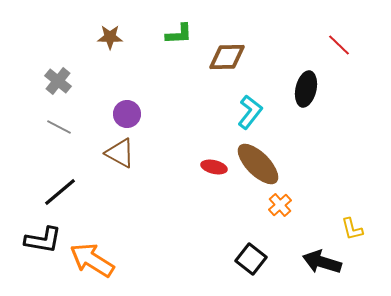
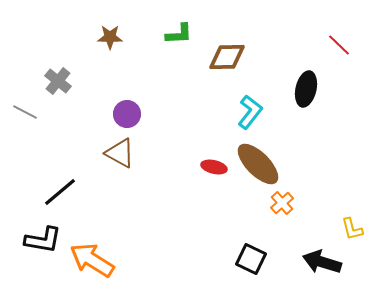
gray line: moved 34 px left, 15 px up
orange cross: moved 2 px right, 2 px up
black square: rotated 12 degrees counterclockwise
